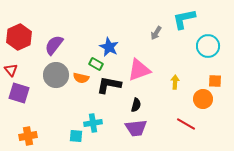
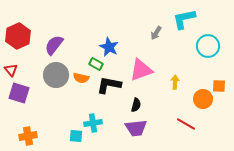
red hexagon: moved 1 px left, 1 px up
pink triangle: moved 2 px right
orange square: moved 4 px right, 5 px down
